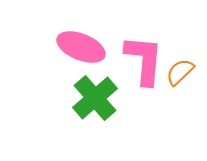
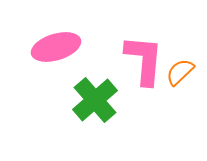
pink ellipse: moved 25 px left; rotated 39 degrees counterclockwise
green cross: moved 2 px down
